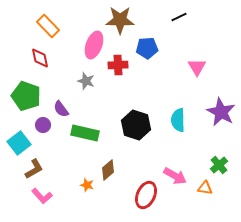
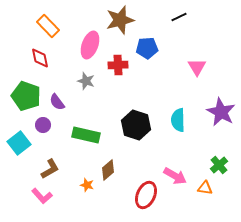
brown star: rotated 16 degrees counterclockwise
pink ellipse: moved 4 px left
purple semicircle: moved 4 px left, 7 px up
green rectangle: moved 1 px right, 2 px down
brown L-shape: moved 16 px right
